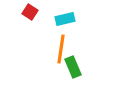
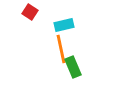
cyan rectangle: moved 1 px left, 6 px down
orange line: rotated 20 degrees counterclockwise
